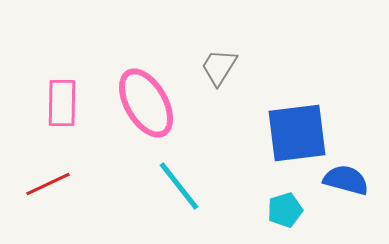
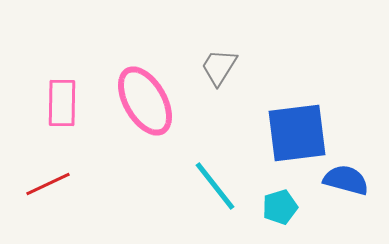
pink ellipse: moved 1 px left, 2 px up
cyan line: moved 36 px right
cyan pentagon: moved 5 px left, 3 px up
